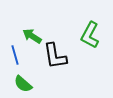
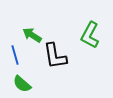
green arrow: moved 1 px up
green semicircle: moved 1 px left
